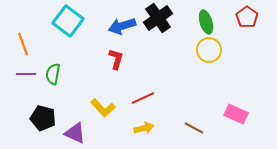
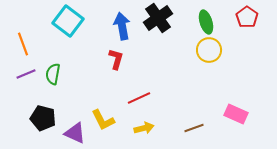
blue arrow: rotated 96 degrees clockwise
purple line: rotated 24 degrees counterclockwise
red line: moved 4 px left
yellow L-shape: moved 12 px down; rotated 15 degrees clockwise
brown line: rotated 48 degrees counterclockwise
